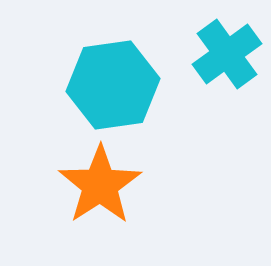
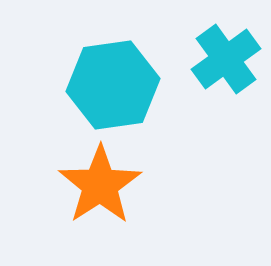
cyan cross: moved 1 px left, 5 px down
